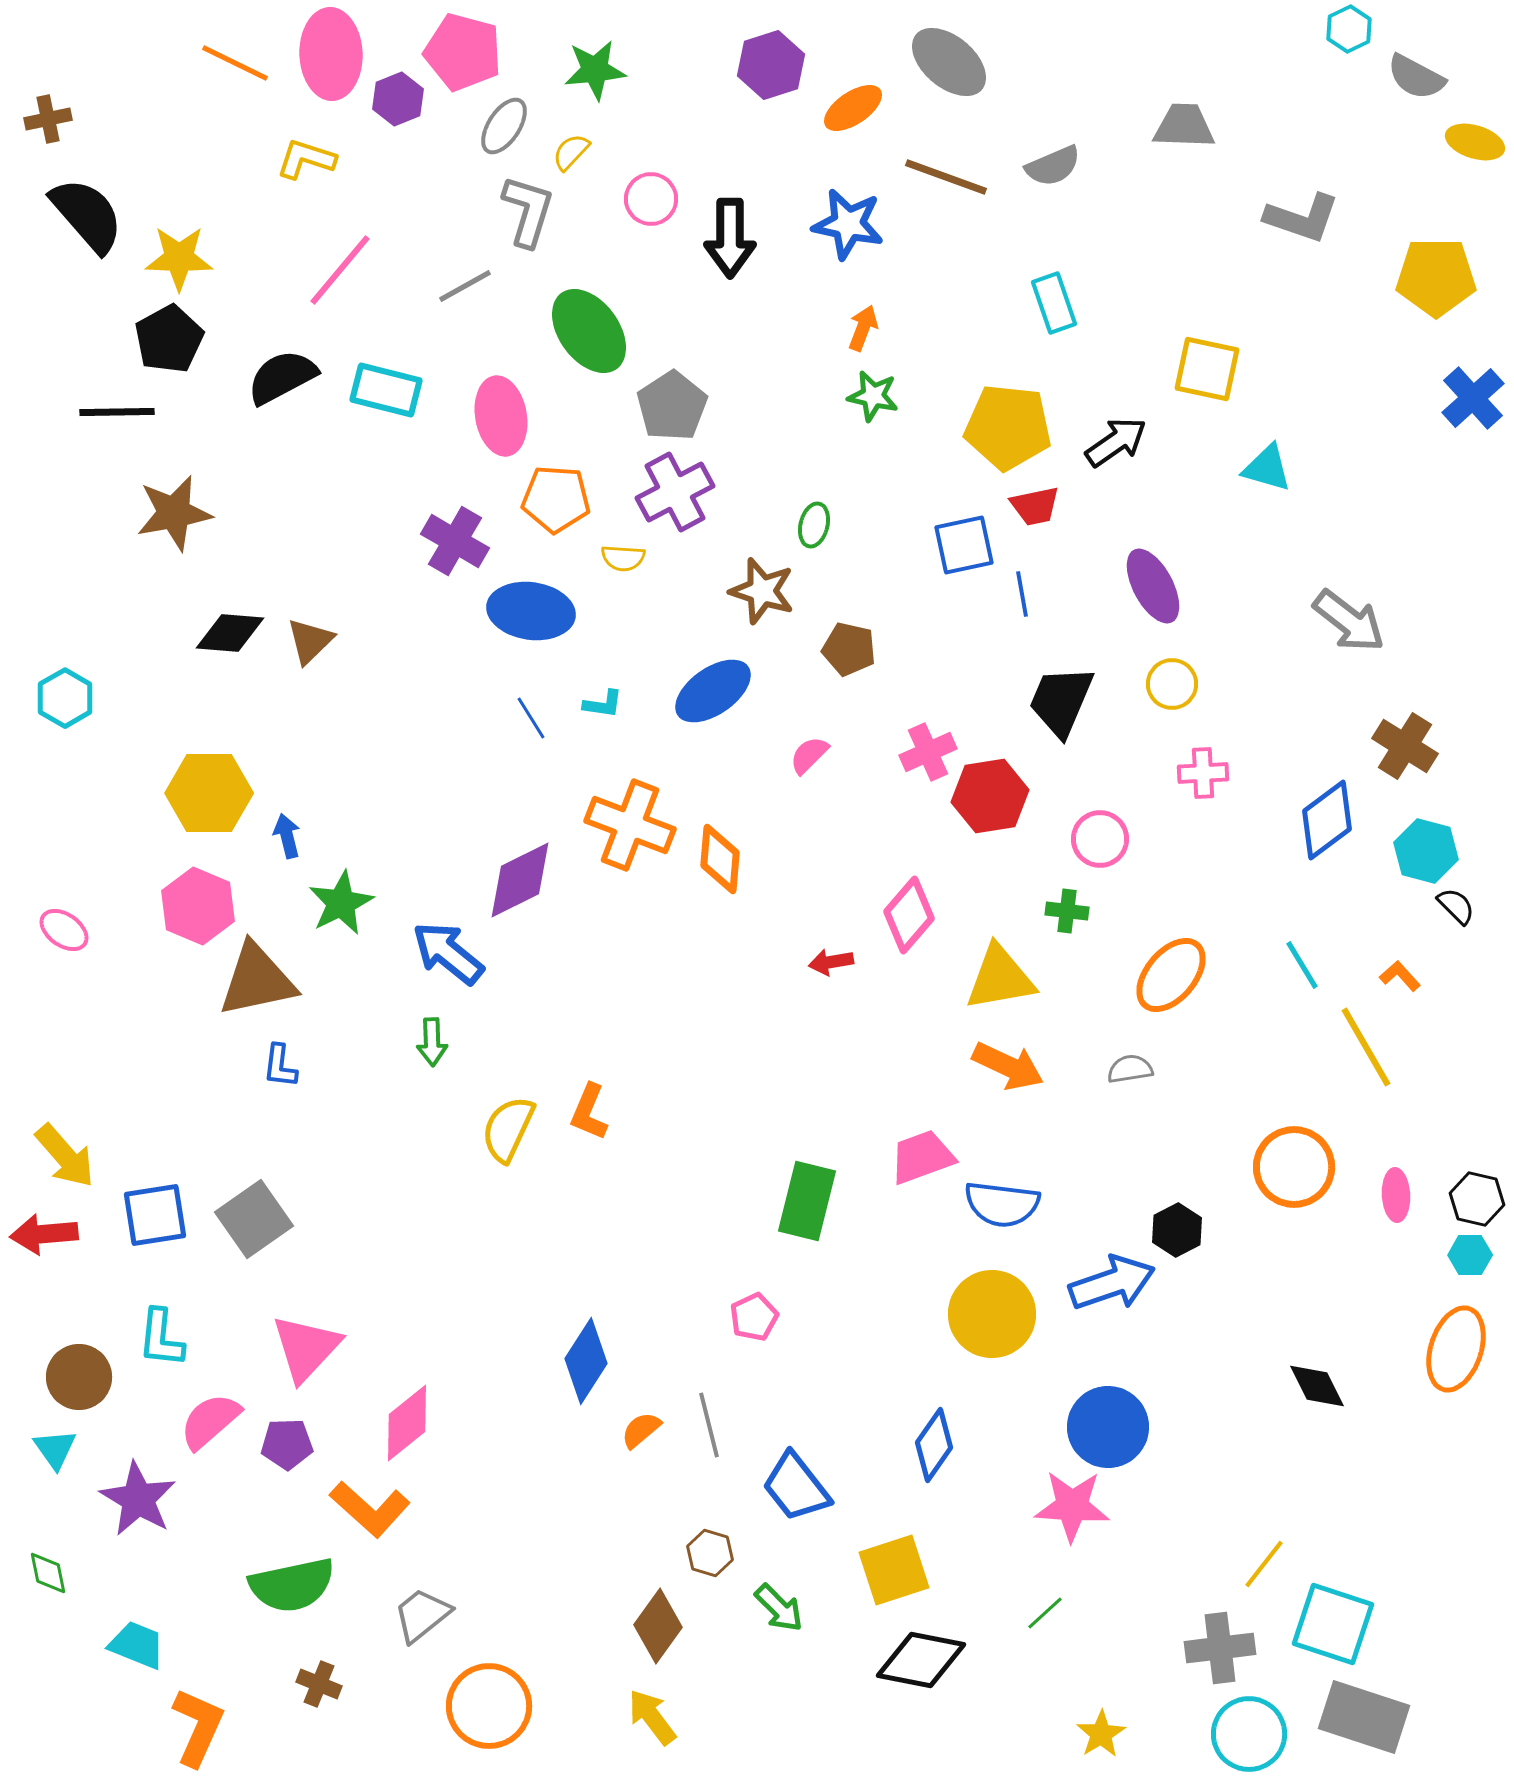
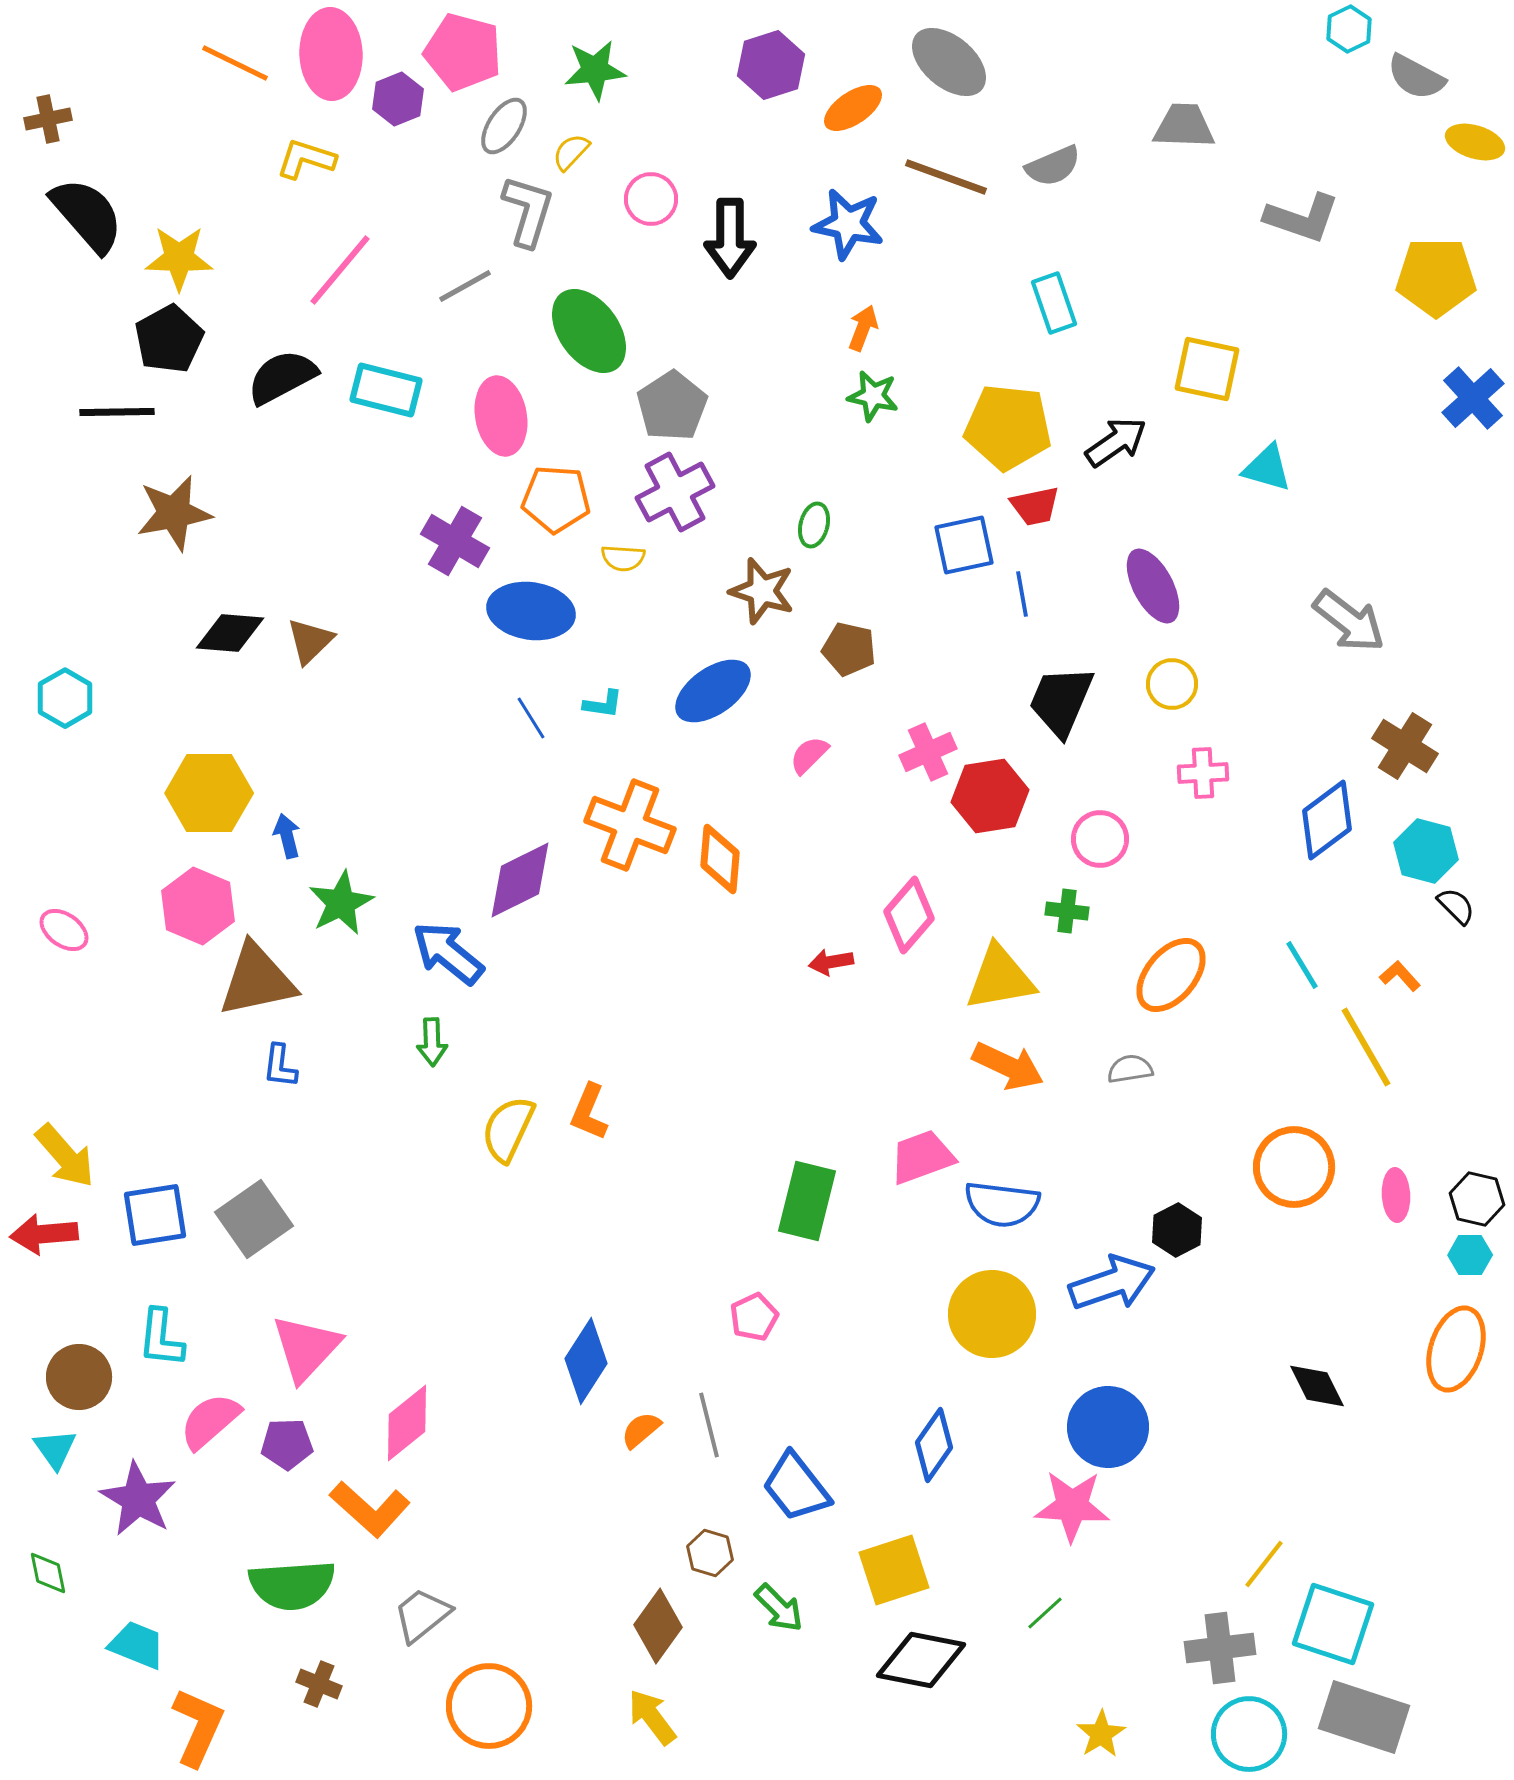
green semicircle at (292, 1585): rotated 8 degrees clockwise
